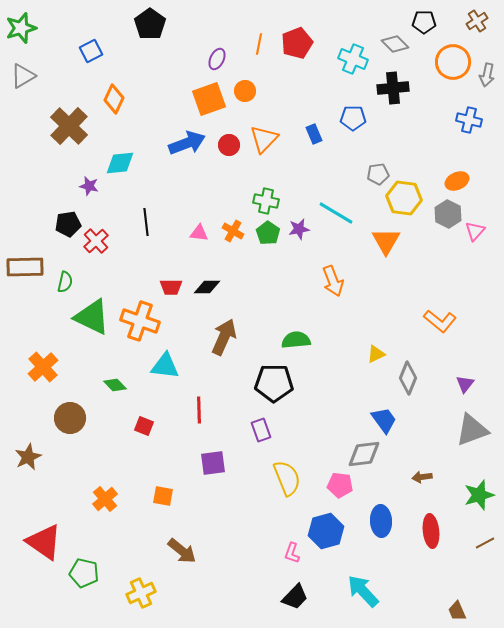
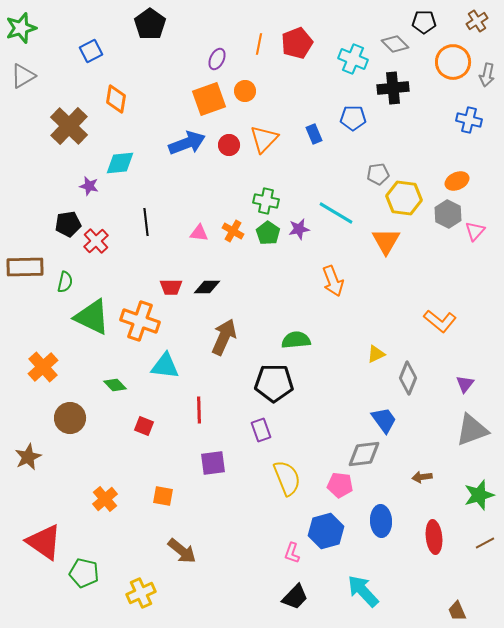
orange diamond at (114, 99): moved 2 px right; rotated 16 degrees counterclockwise
red ellipse at (431, 531): moved 3 px right, 6 px down
